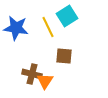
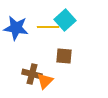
cyan square: moved 2 px left, 4 px down; rotated 10 degrees counterclockwise
yellow line: rotated 65 degrees counterclockwise
orange triangle: rotated 12 degrees clockwise
